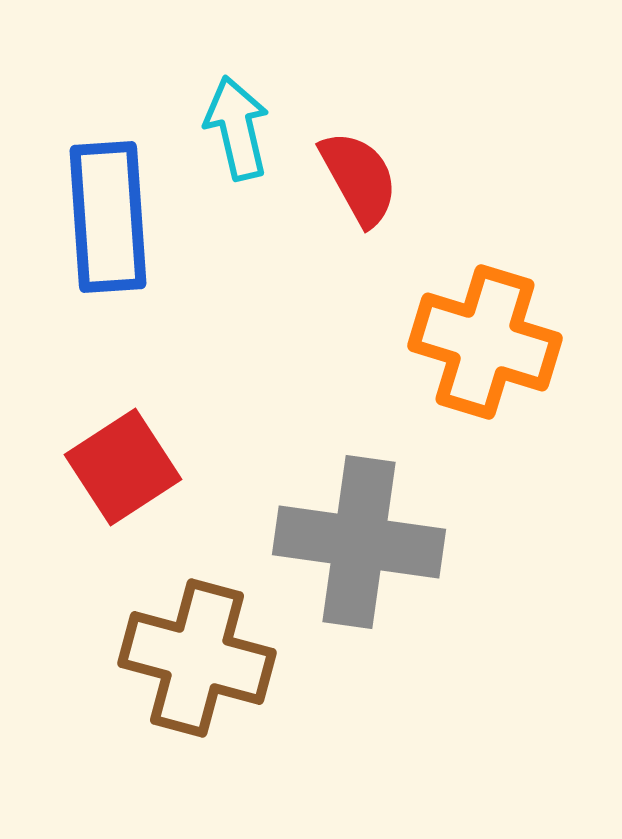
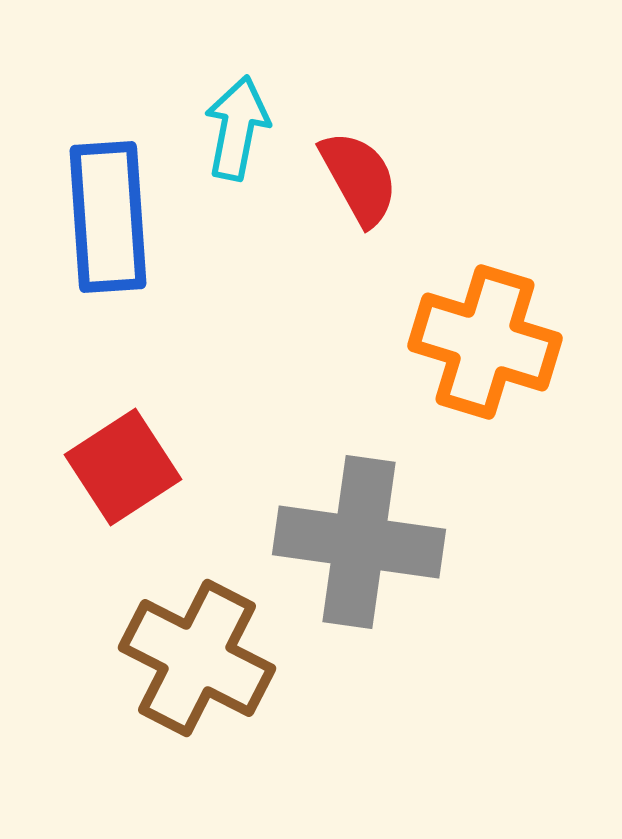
cyan arrow: rotated 24 degrees clockwise
brown cross: rotated 12 degrees clockwise
